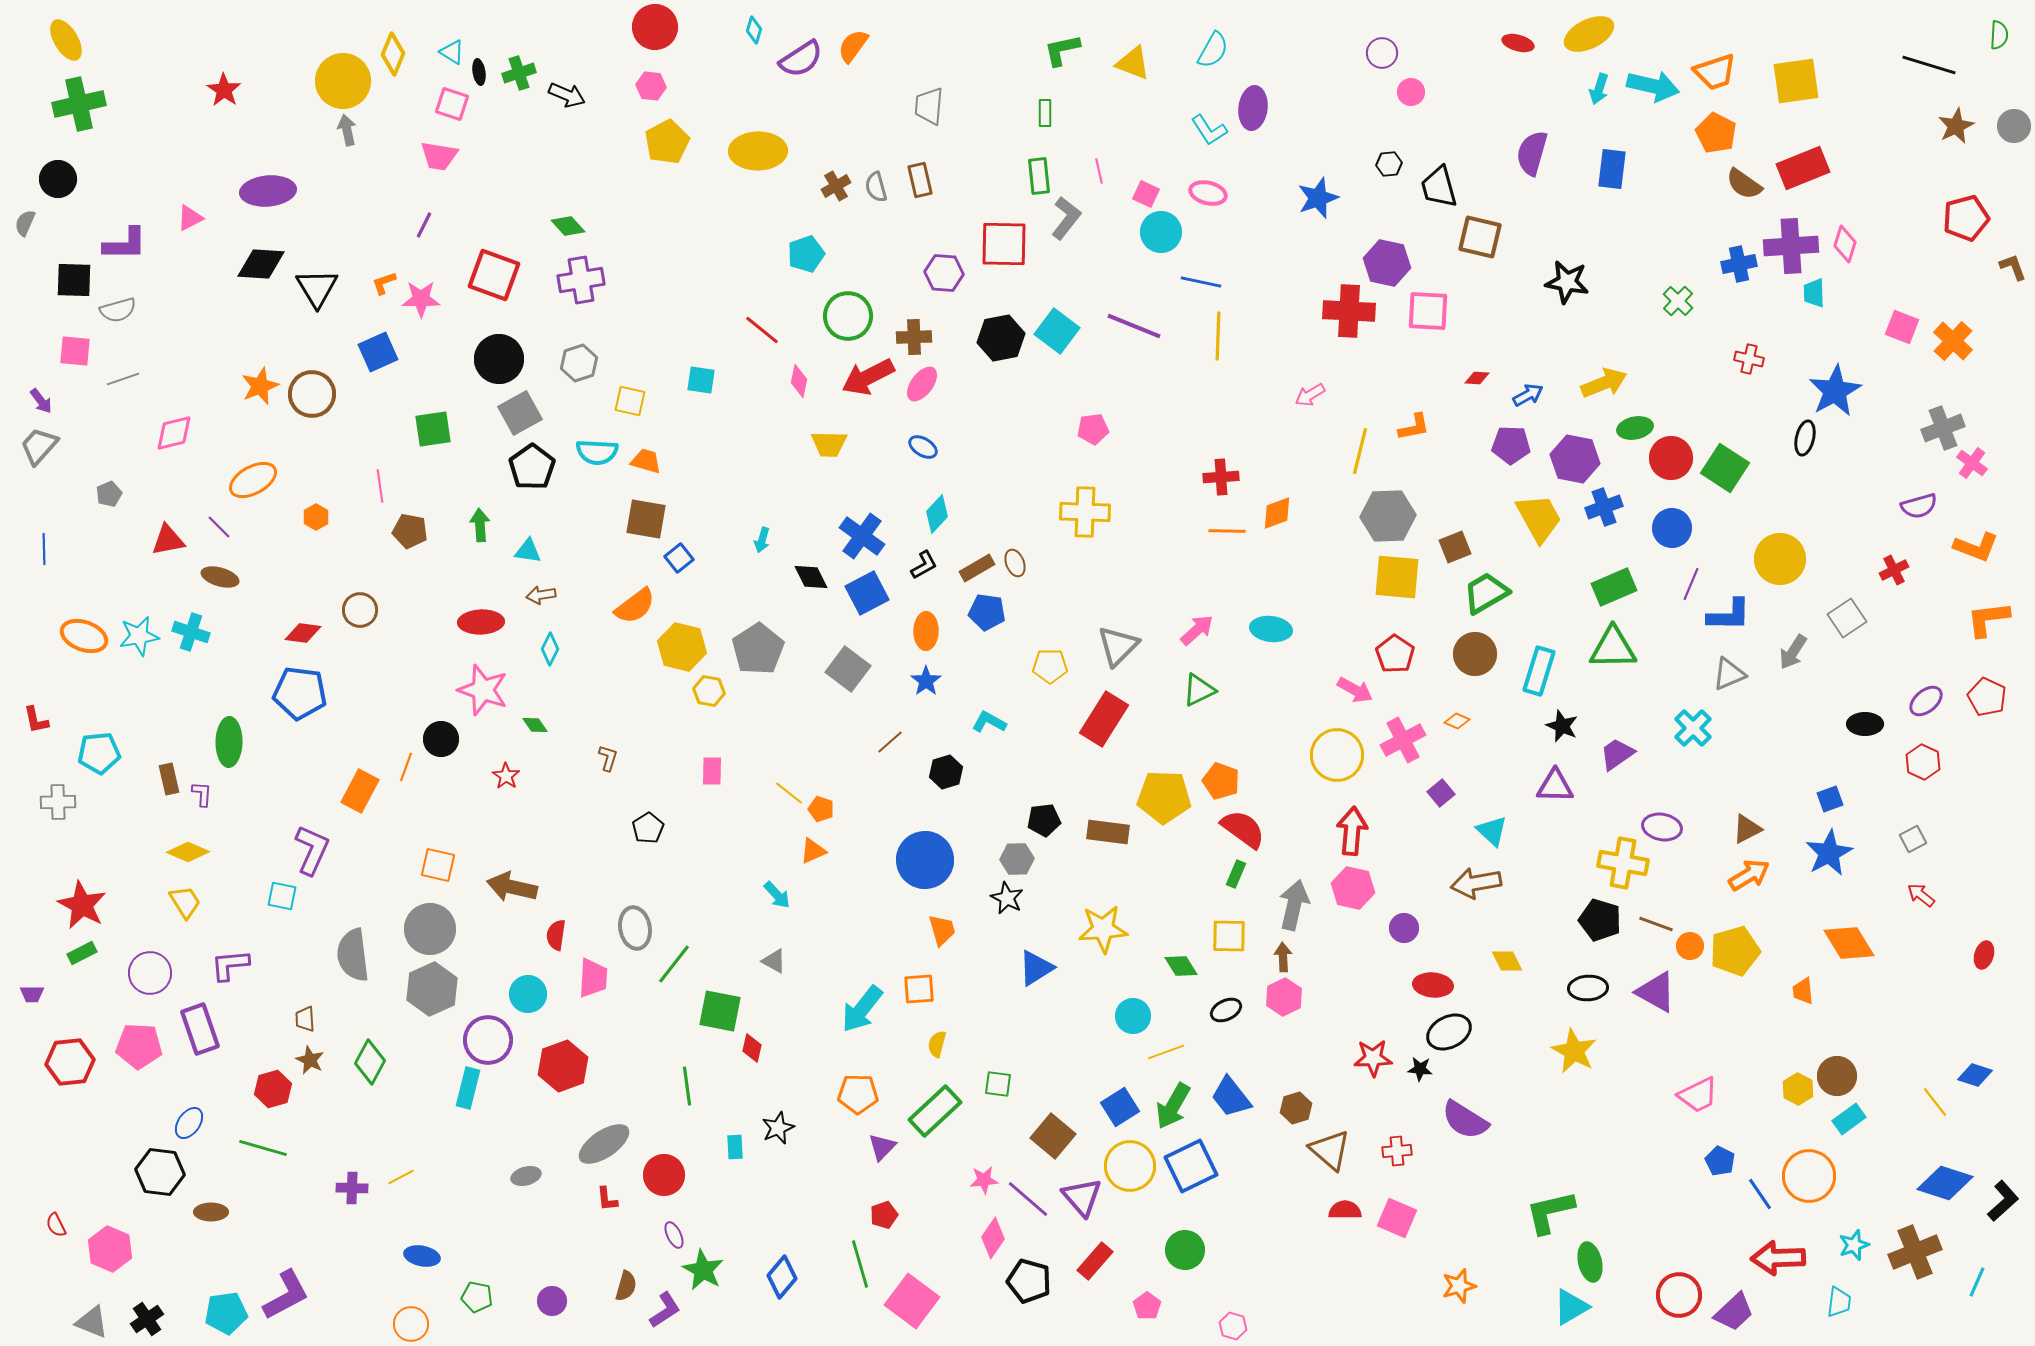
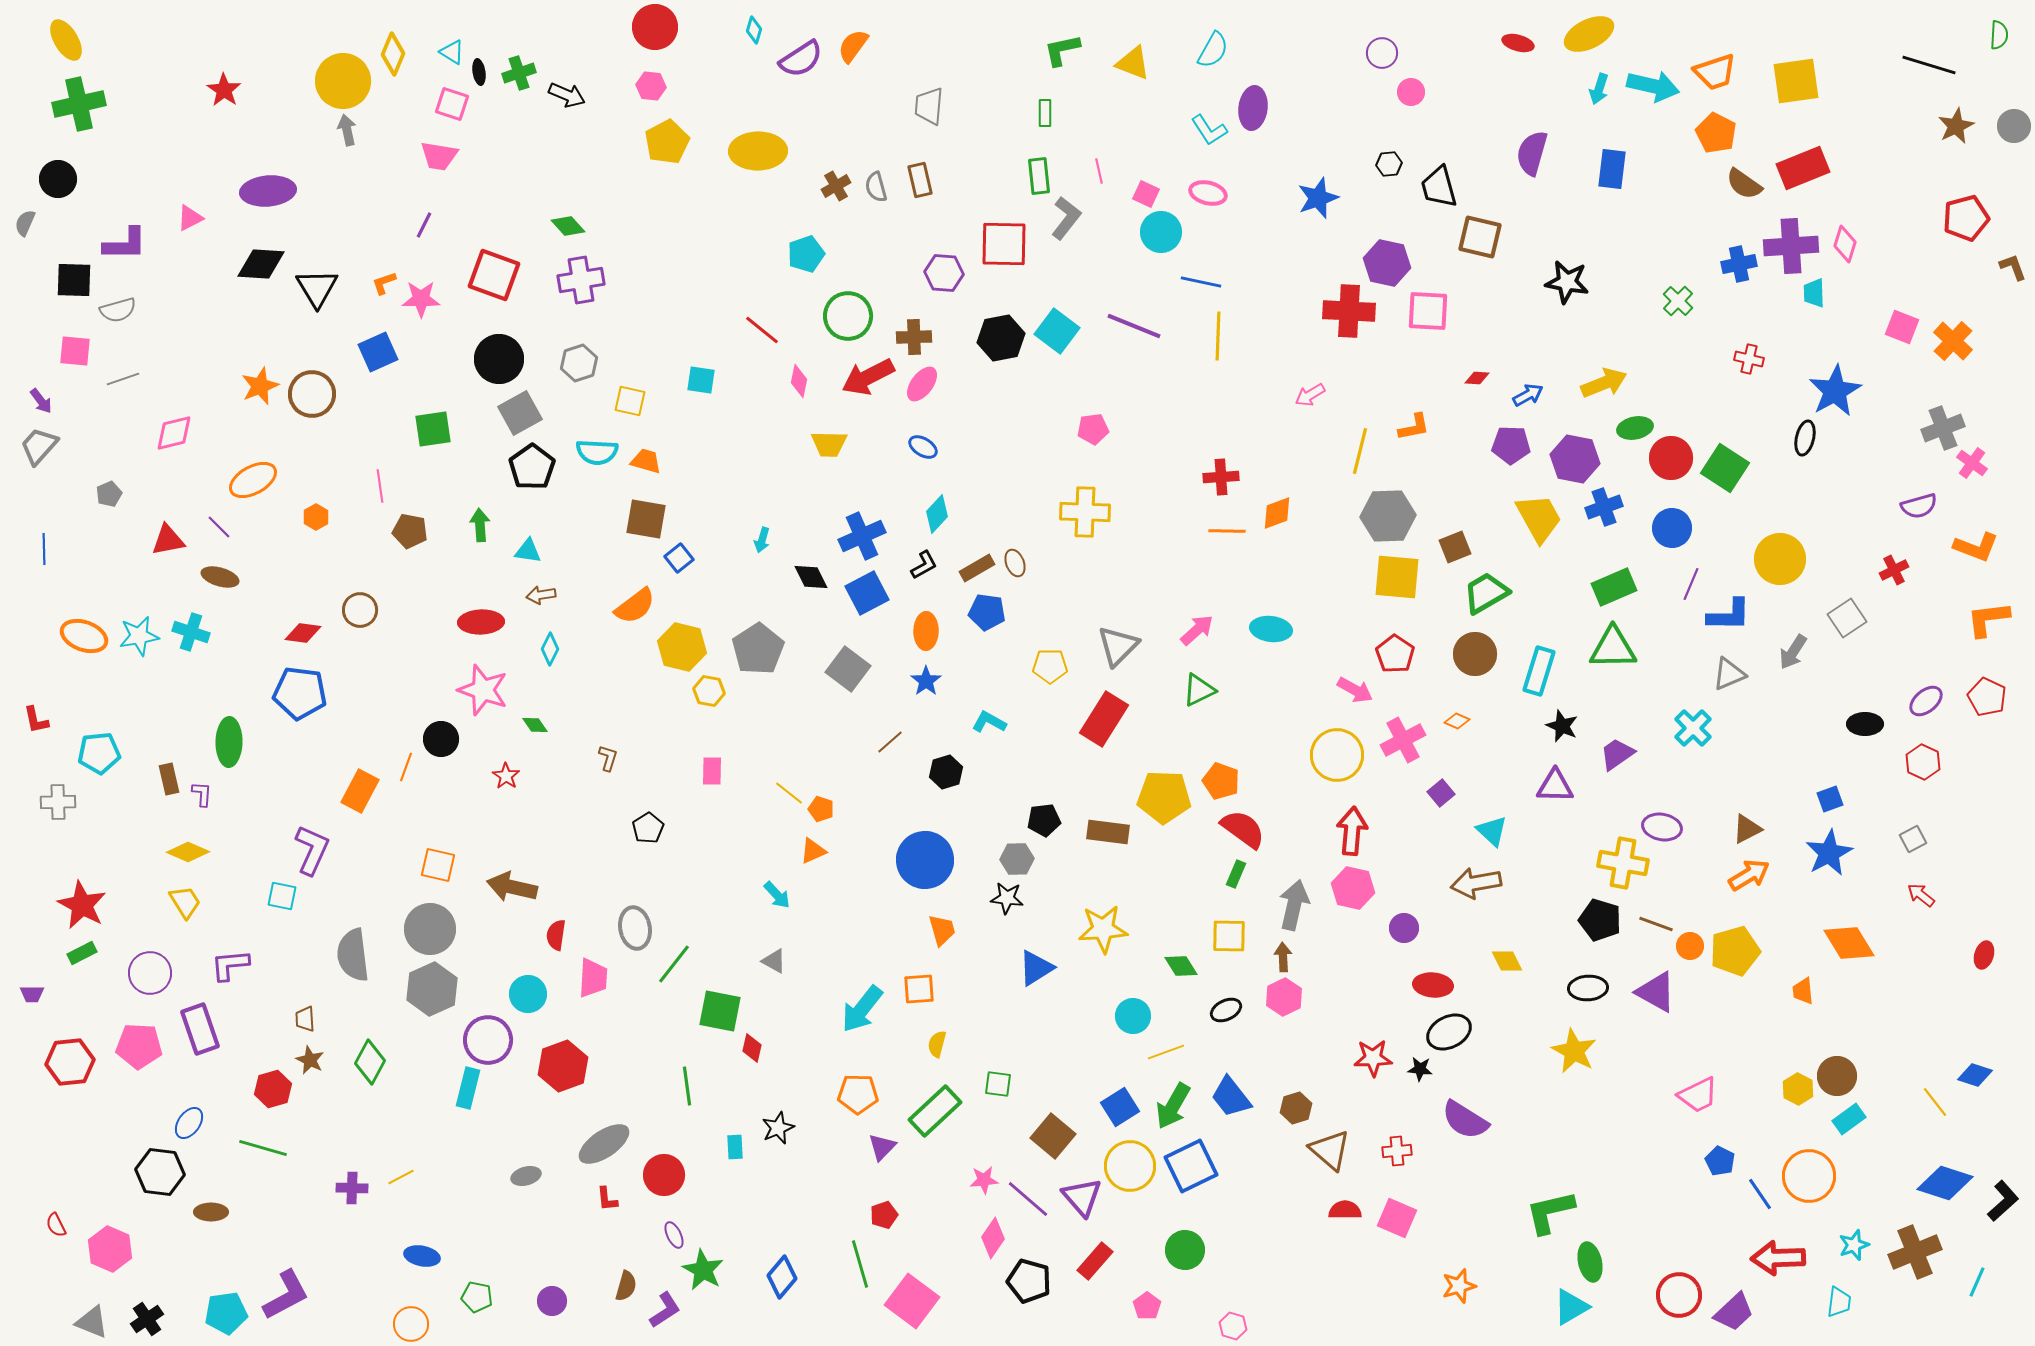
blue cross at (862, 536): rotated 30 degrees clockwise
black star at (1007, 898): rotated 20 degrees counterclockwise
